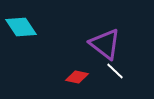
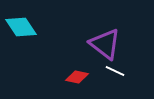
white line: rotated 18 degrees counterclockwise
